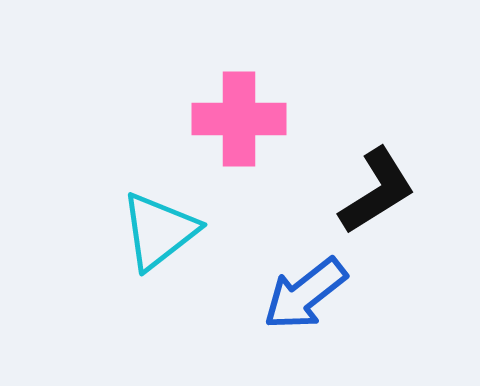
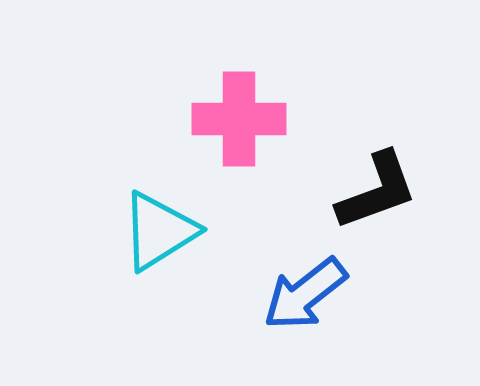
black L-shape: rotated 12 degrees clockwise
cyan triangle: rotated 6 degrees clockwise
